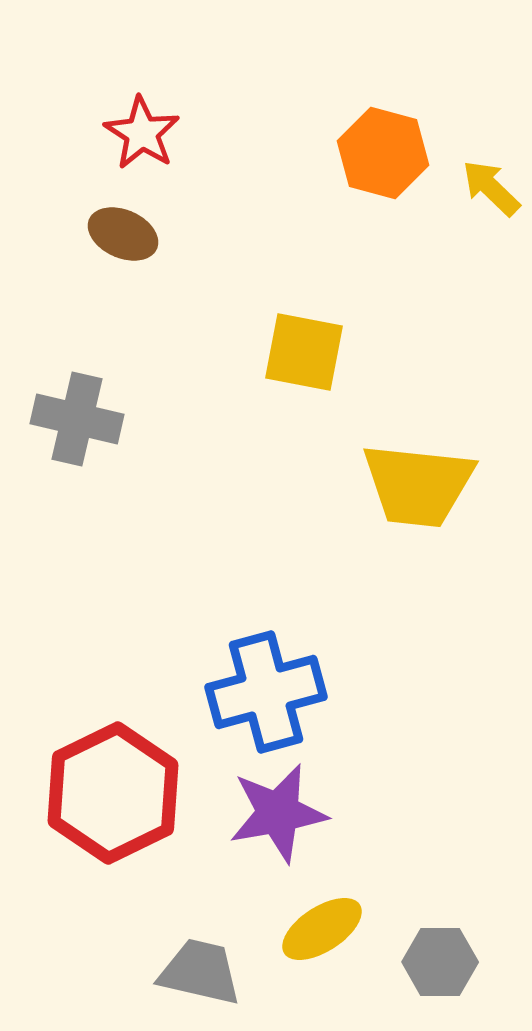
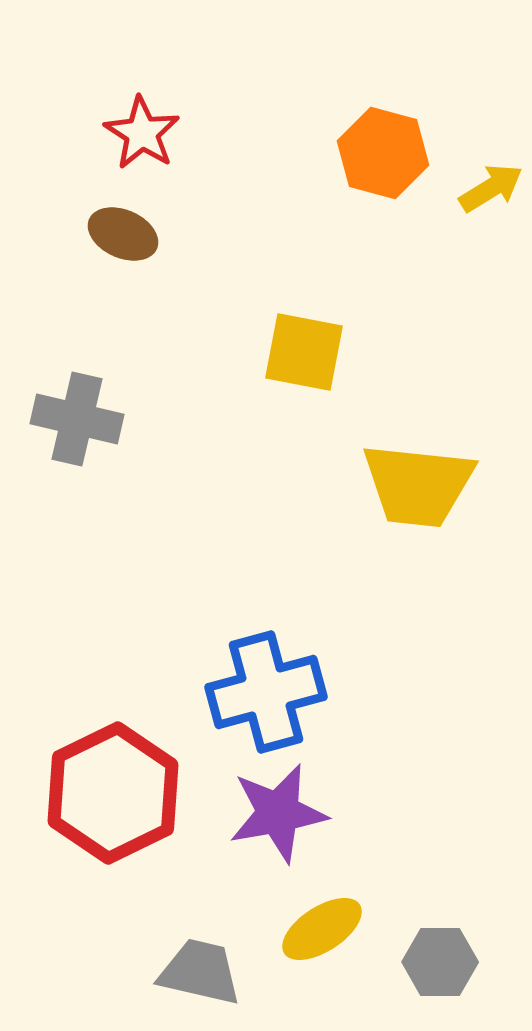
yellow arrow: rotated 104 degrees clockwise
